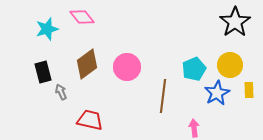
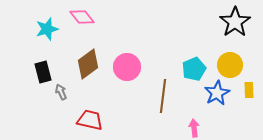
brown diamond: moved 1 px right
